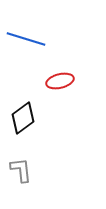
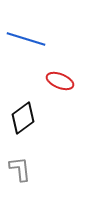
red ellipse: rotated 36 degrees clockwise
gray L-shape: moved 1 px left, 1 px up
